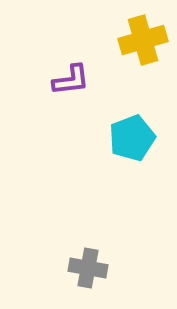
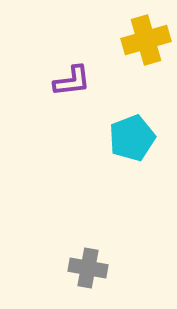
yellow cross: moved 3 px right
purple L-shape: moved 1 px right, 1 px down
